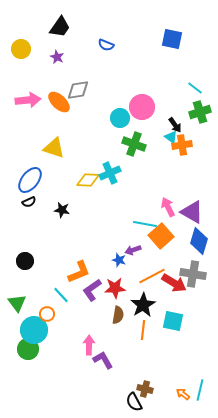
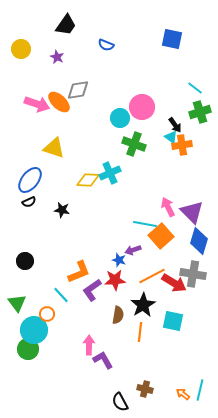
black trapezoid at (60, 27): moved 6 px right, 2 px up
pink arrow at (28, 100): moved 9 px right, 4 px down; rotated 25 degrees clockwise
purple triangle at (192, 212): rotated 15 degrees clockwise
red star at (115, 288): moved 8 px up
orange line at (143, 330): moved 3 px left, 2 px down
black semicircle at (134, 402): moved 14 px left
